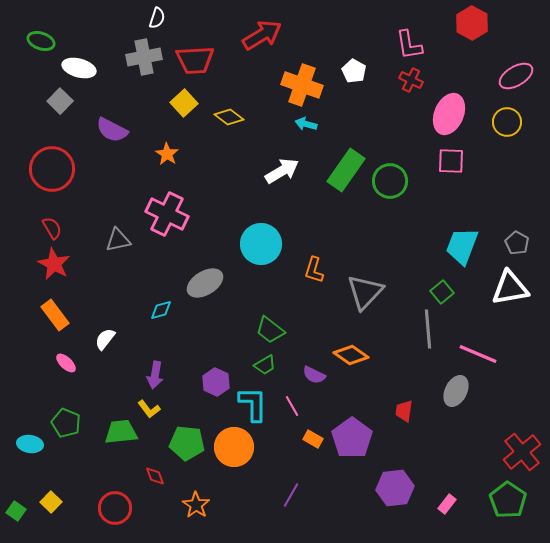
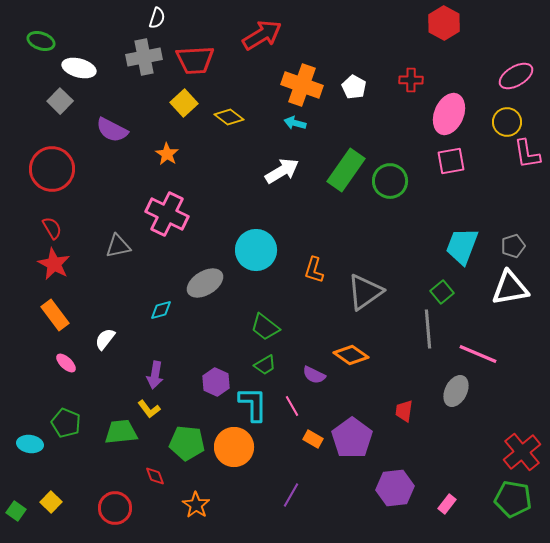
red hexagon at (472, 23): moved 28 px left
pink L-shape at (409, 45): moved 118 px right, 109 px down
white pentagon at (354, 71): moved 16 px down
red cross at (411, 80): rotated 25 degrees counterclockwise
cyan arrow at (306, 124): moved 11 px left, 1 px up
pink square at (451, 161): rotated 12 degrees counterclockwise
gray triangle at (118, 240): moved 6 px down
gray pentagon at (517, 243): moved 4 px left, 3 px down; rotated 25 degrees clockwise
cyan circle at (261, 244): moved 5 px left, 6 px down
gray triangle at (365, 292): rotated 12 degrees clockwise
green trapezoid at (270, 330): moved 5 px left, 3 px up
green pentagon at (508, 500): moved 5 px right, 1 px up; rotated 24 degrees counterclockwise
